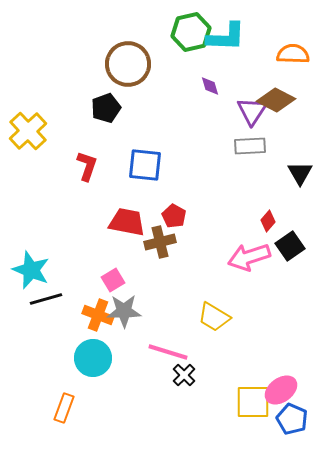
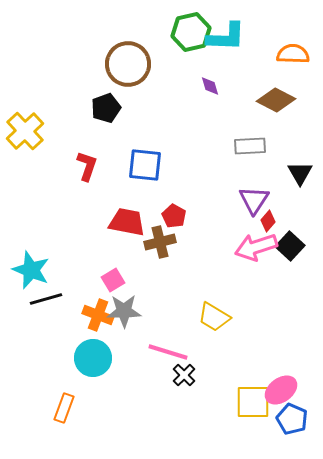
purple triangle: moved 2 px right, 89 px down
yellow cross: moved 3 px left
black square: rotated 12 degrees counterclockwise
pink arrow: moved 7 px right, 10 px up
